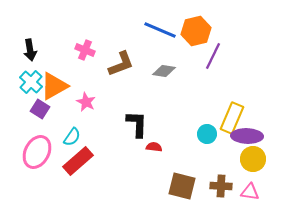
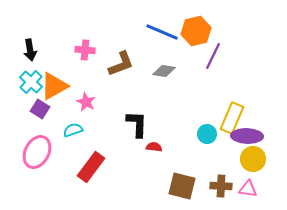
blue line: moved 2 px right, 2 px down
pink cross: rotated 18 degrees counterclockwise
cyan semicircle: moved 1 px right, 7 px up; rotated 144 degrees counterclockwise
red rectangle: moved 13 px right, 6 px down; rotated 12 degrees counterclockwise
pink triangle: moved 2 px left, 3 px up
